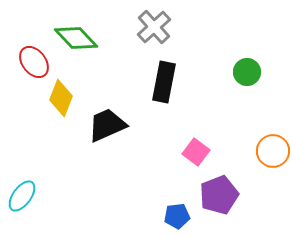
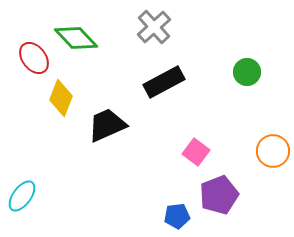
red ellipse: moved 4 px up
black rectangle: rotated 51 degrees clockwise
